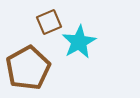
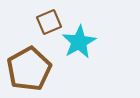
brown pentagon: moved 1 px right, 1 px down
